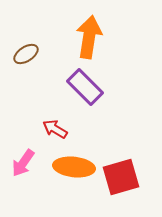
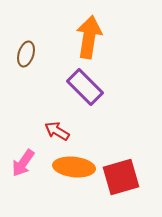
brown ellipse: rotated 40 degrees counterclockwise
red arrow: moved 2 px right, 2 px down
